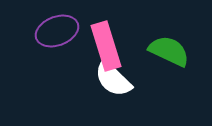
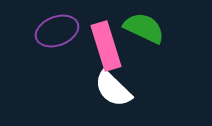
green semicircle: moved 25 px left, 23 px up
white semicircle: moved 10 px down
